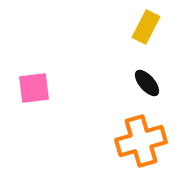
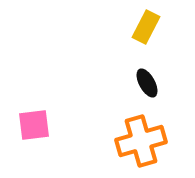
black ellipse: rotated 12 degrees clockwise
pink square: moved 37 px down
